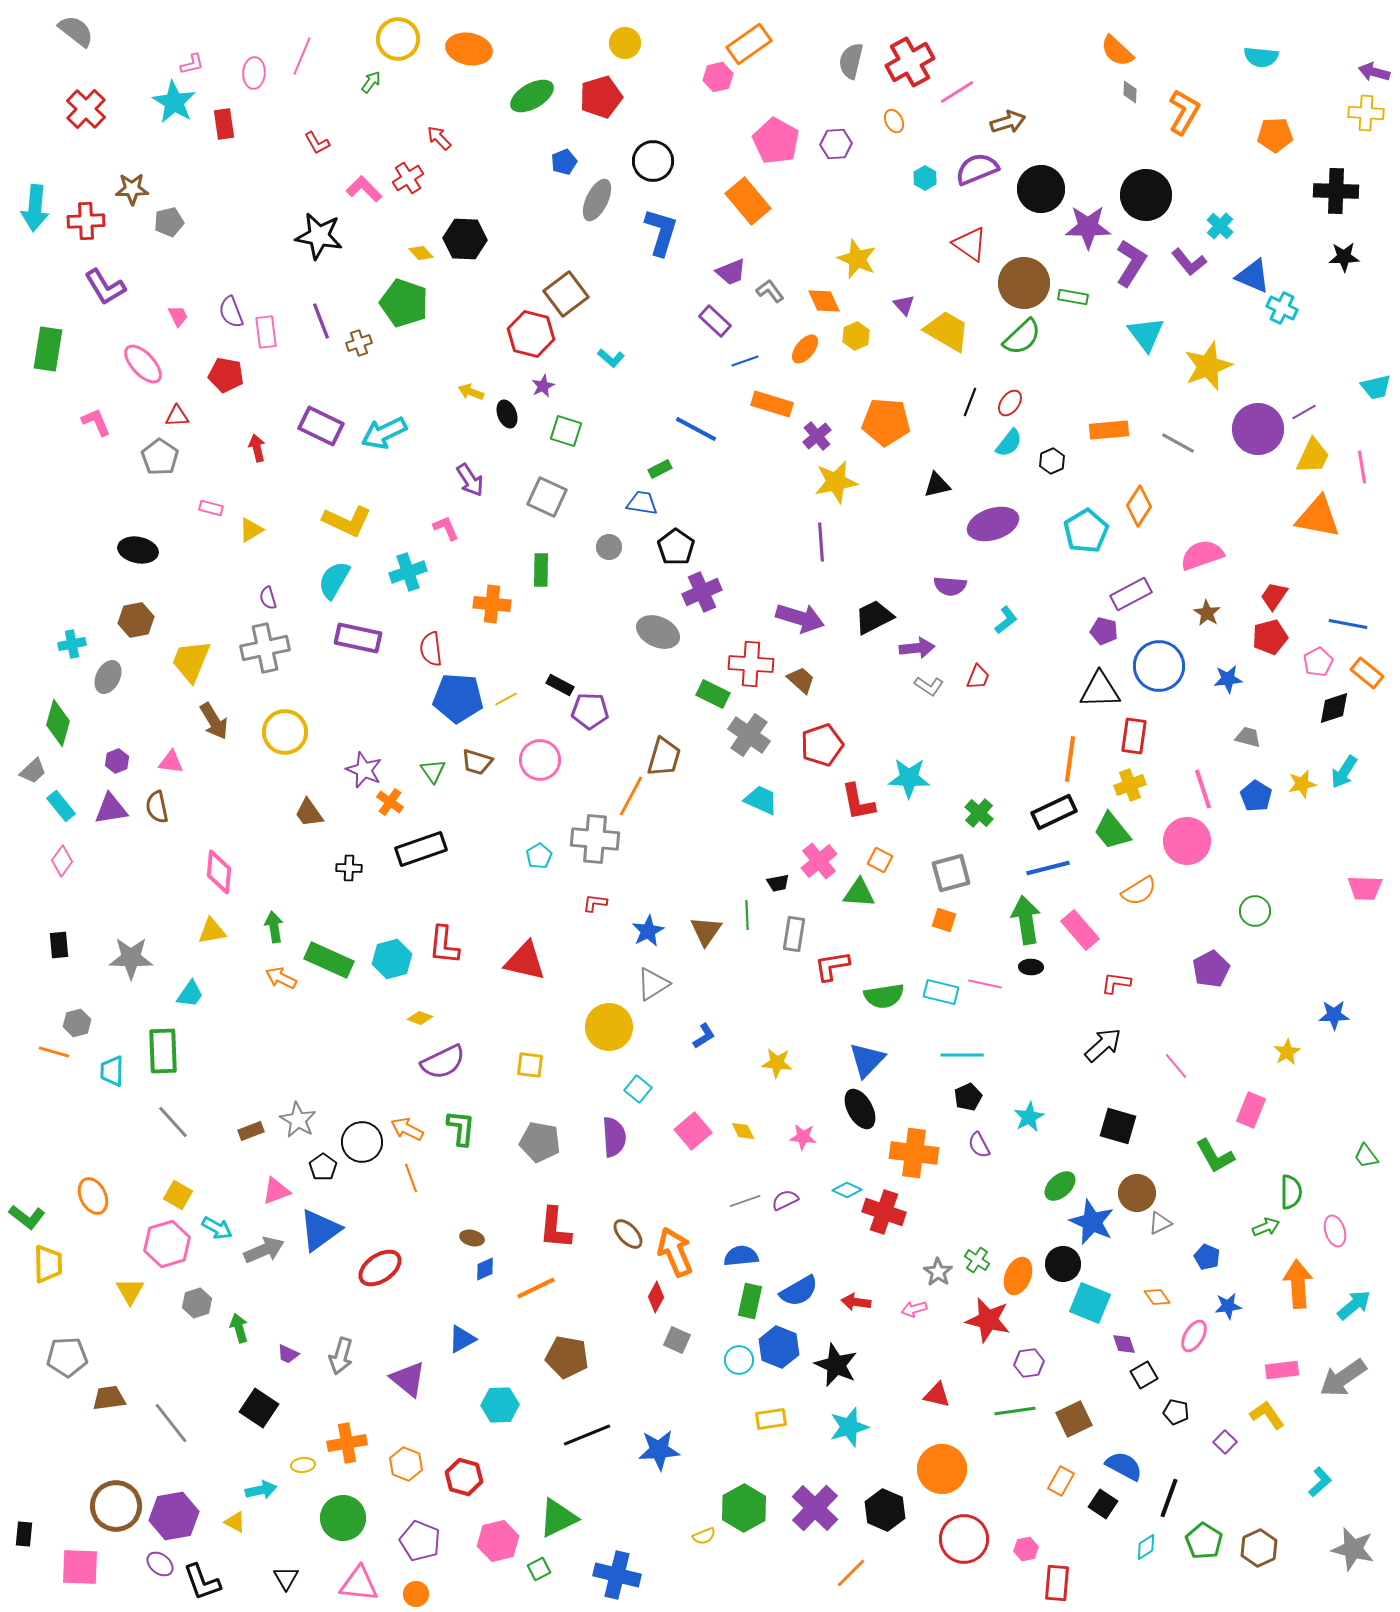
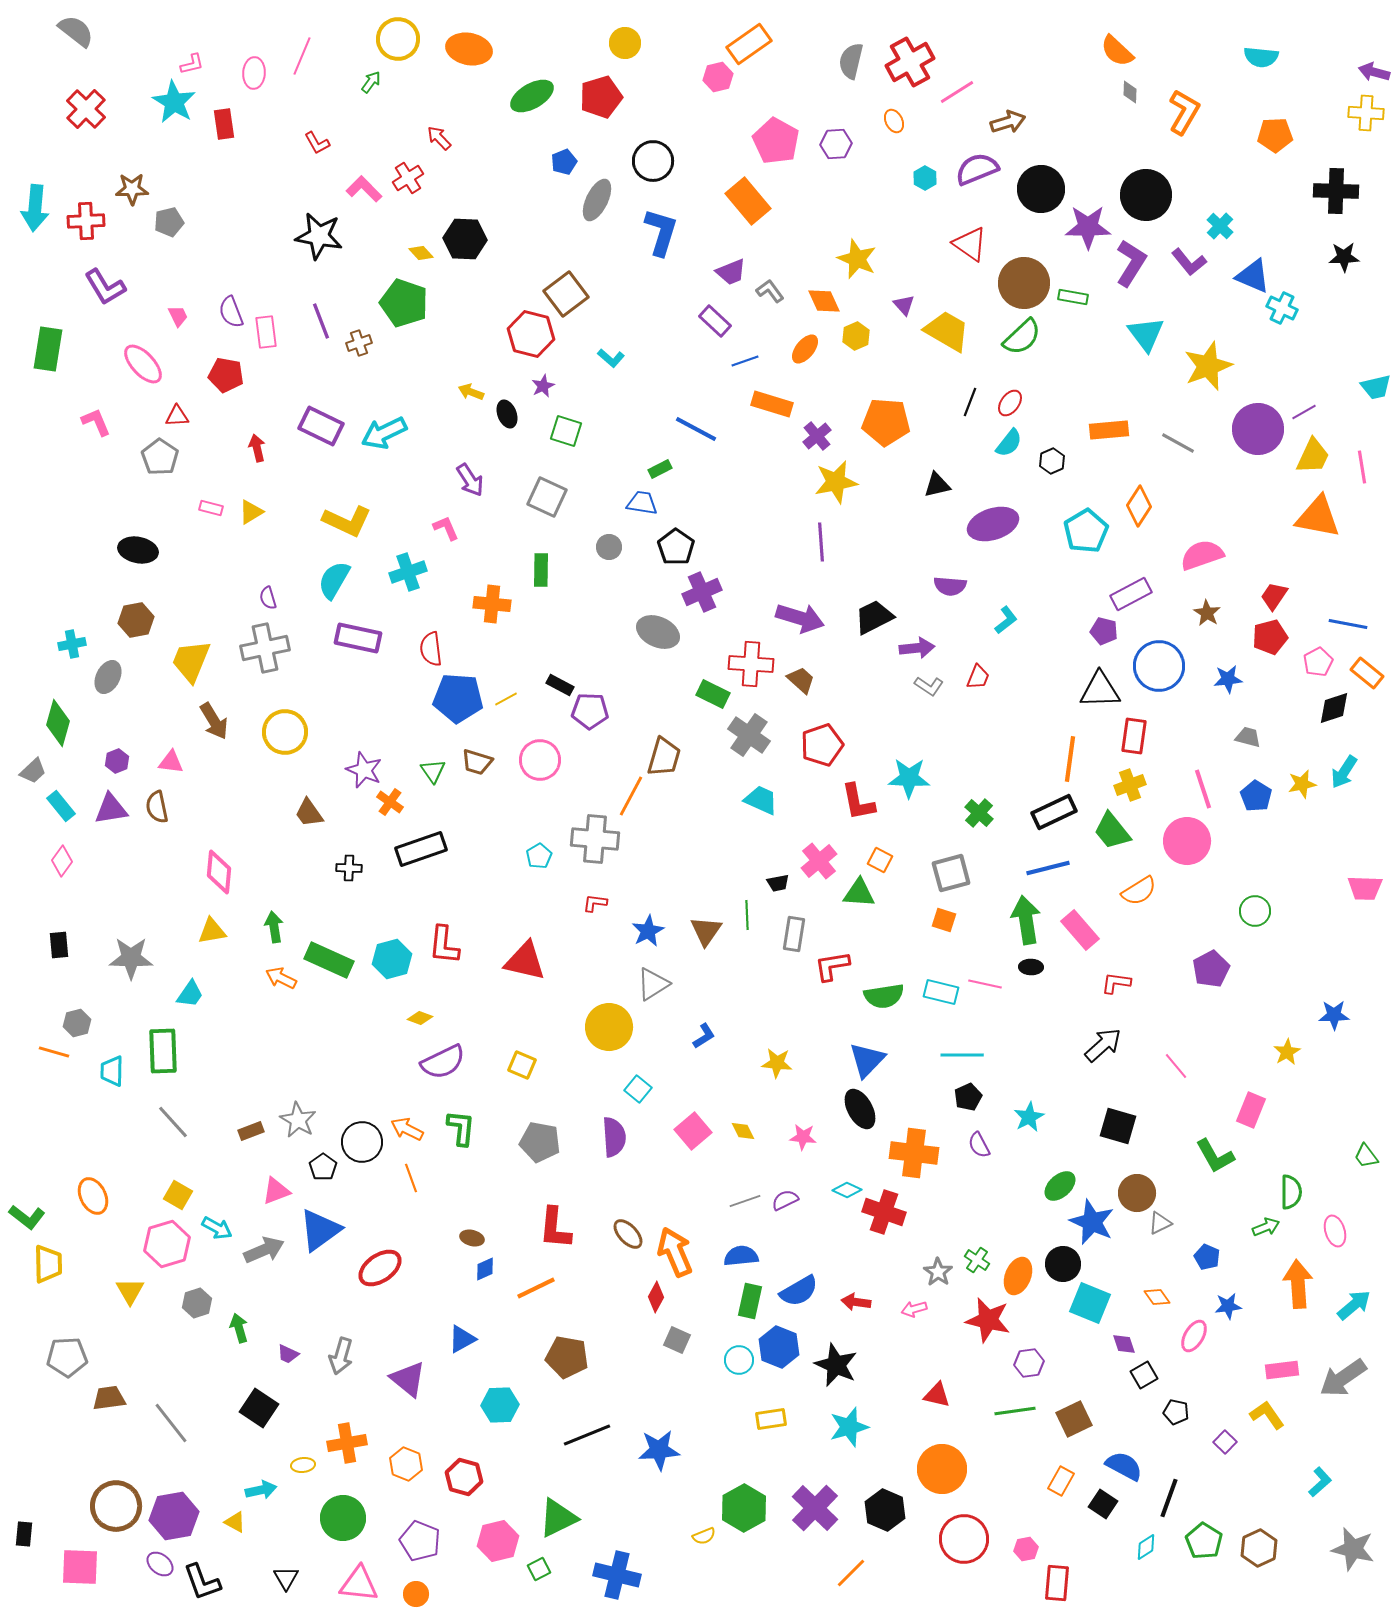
yellow triangle at (251, 530): moved 18 px up
yellow square at (530, 1065): moved 8 px left; rotated 16 degrees clockwise
